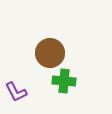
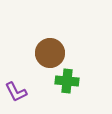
green cross: moved 3 px right
